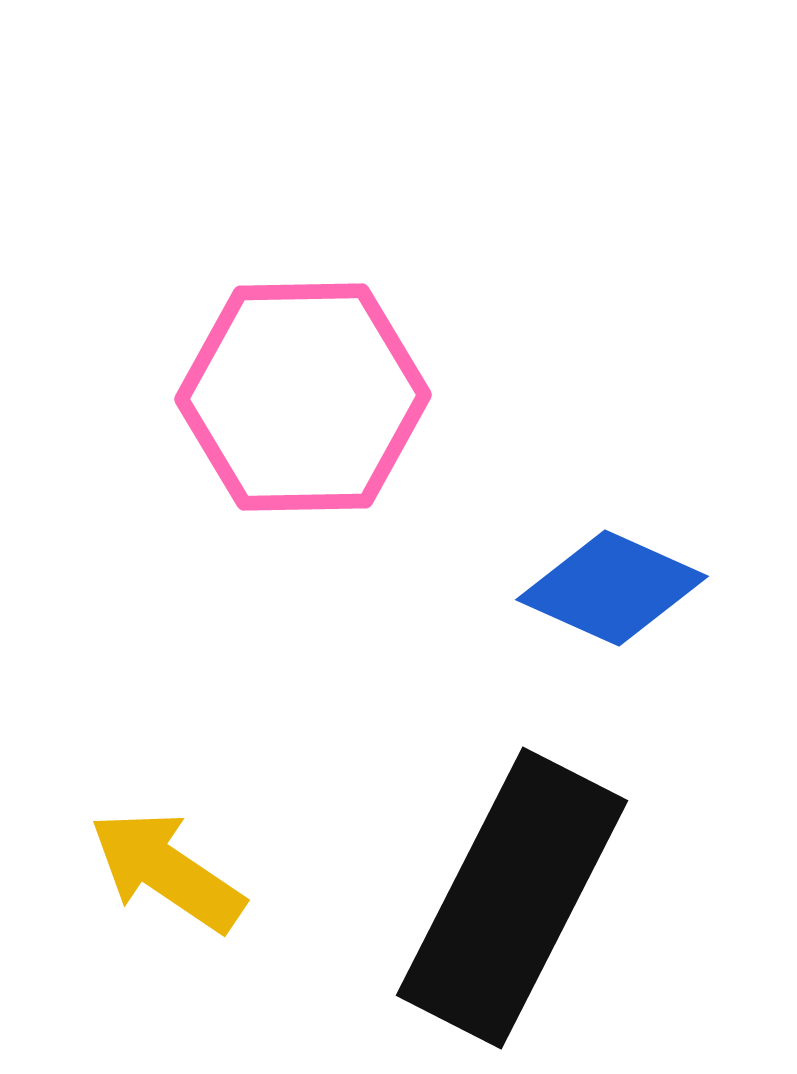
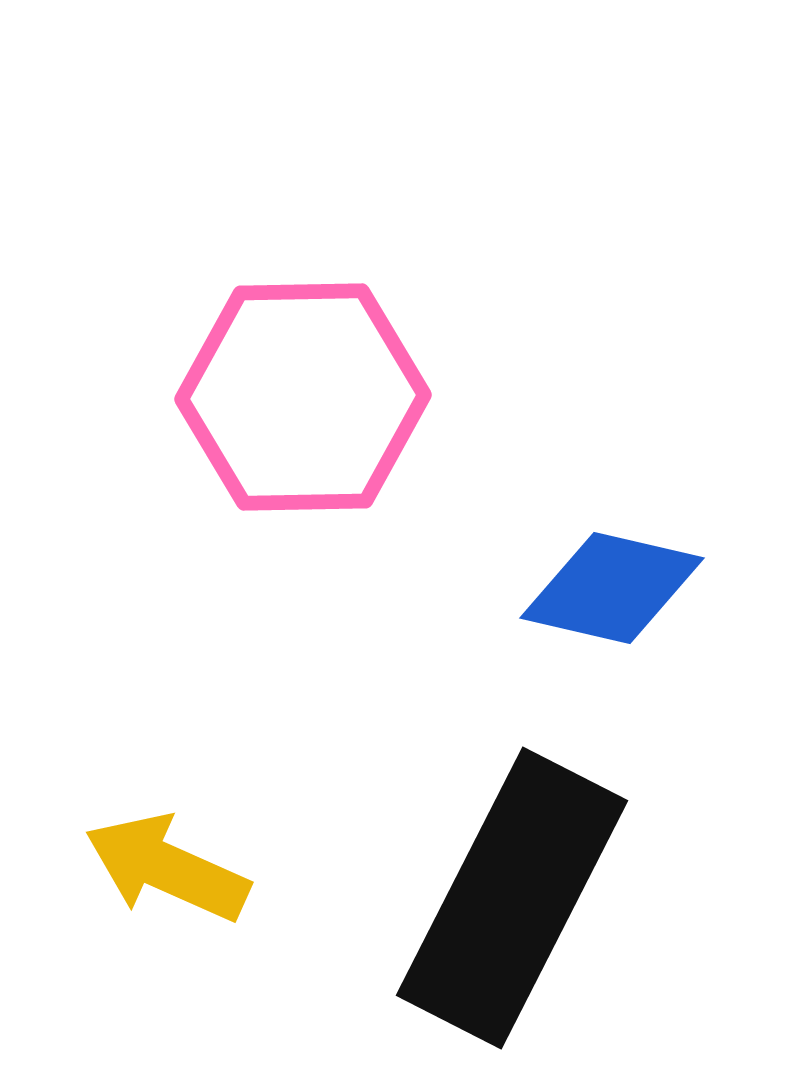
blue diamond: rotated 11 degrees counterclockwise
yellow arrow: moved 3 px up; rotated 10 degrees counterclockwise
